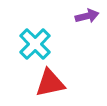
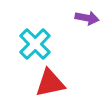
purple arrow: moved 2 px down; rotated 25 degrees clockwise
